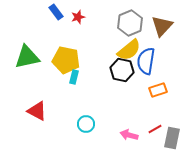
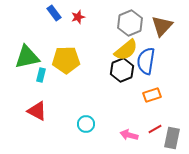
blue rectangle: moved 2 px left, 1 px down
yellow semicircle: moved 3 px left
yellow pentagon: rotated 12 degrees counterclockwise
black hexagon: rotated 25 degrees clockwise
cyan rectangle: moved 33 px left, 2 px up
orange rectangle: moved 6 px left, 5 px down
